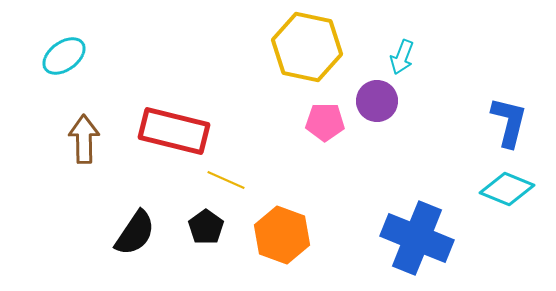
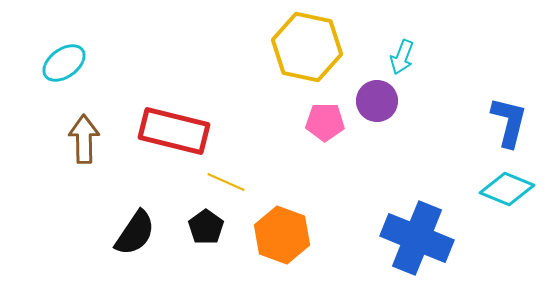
cyan ellipse: moved 7 px down
yellow line: moved 2 px down
